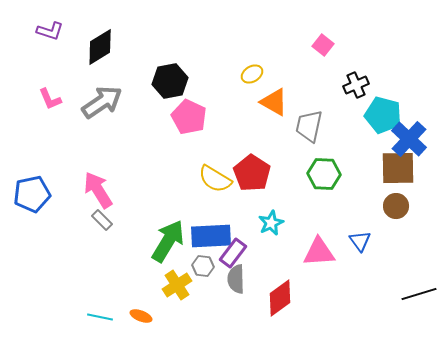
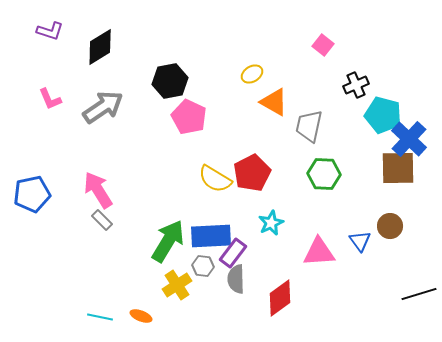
gray arrow: moved 1 px right, 5 px down
red pentagon: rotated 12 degrees clockwise
brown circle: moved 6 px left, 20 px down
